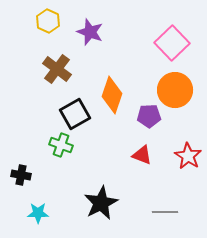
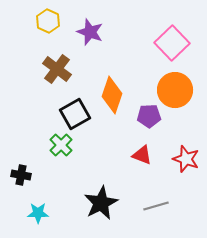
green cross: rotated 25 degrees clockwise
red star: moved 2 px left, 3 px down; rotated 12 degrees counterclockwise
gray line: moved 9 px left, 6 px up; rotated 15 degrees counterclockwise
